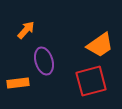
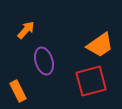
orange rectangle: moved 8 px down; rotated 70 degrees clockwise
